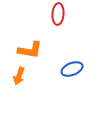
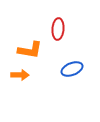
red ellipse: moved 15 px down
orange arrow: moved 1 px right, 1 px up; rotated 108 degrees counterclockwise
